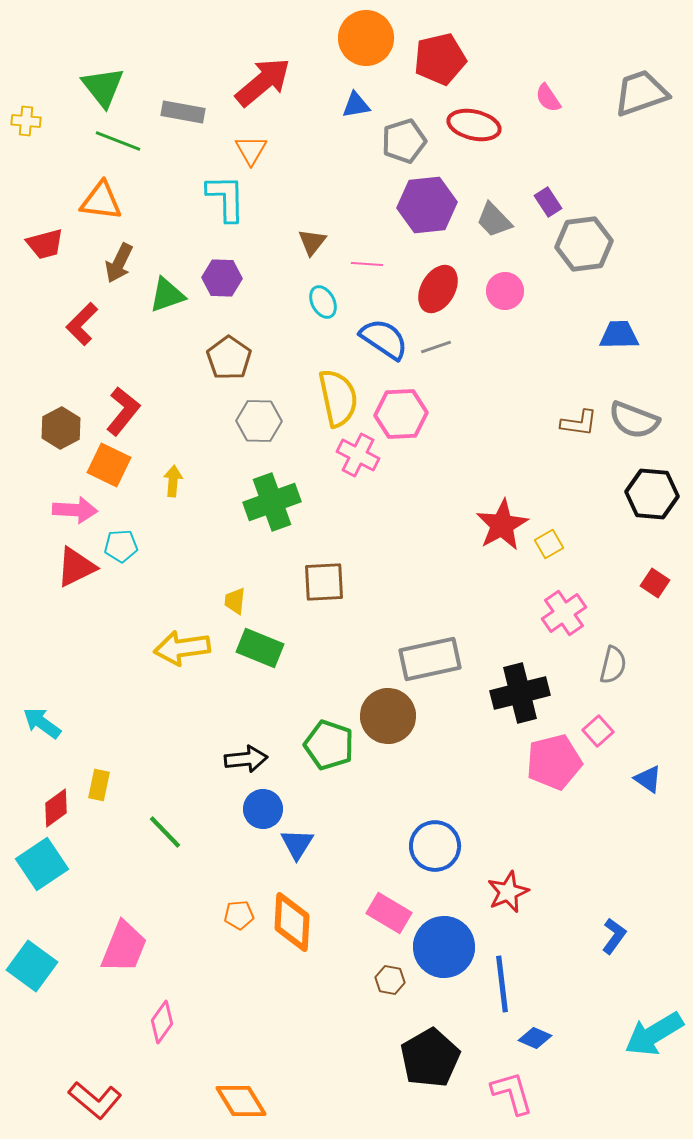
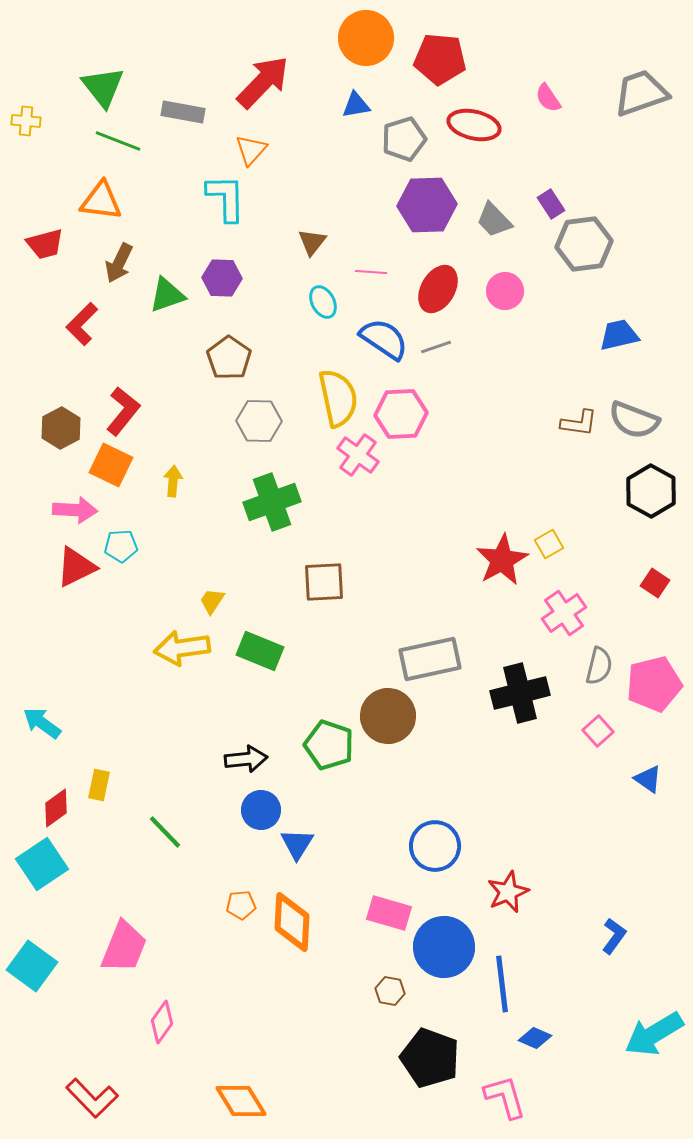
red pentagon at (440, 59): rotated 18 degrees clockwise
red arrow at (263, 82): rotated 6 degrees counterclockwise
gray pentagon at (404, 141): moved 2 px up
orange triangle at (251, 150): rotated 12 degrees clockwise
purple rectangle at (548, 202): moved 3 px right, 2 px down
purple hexagon at (427, 205): rotated 4 degrees clockwise
pink line at (367, 264): moved 4 px right, 8 px down
blue trapezoid at (619, 335): rotated 12 degrees counterclockwise
pink cross at (358, 455): rotated 9 degrees clockwise
orange square at (109, 465): moved 2 px right
black hexagon at (652, 494): moved 1 px left, 3 px up; rotated 24 degrees clockwise
red star at (502, 525): moved 35 px down
yellow trapezoid at (235, 601): moved 23 px left; rotated 28 degrees clockwise
green rectangle at (260, 648): moved 3 px down
gray semicircle at (613, 665): moved 14 px left, 1 px down
pink pentagon at (554, 762): moved 100 px right, 78 px up
blue circle at (263, 809): moved 2 px left, 1 px down
pink rectangle at (389, 913): rotated 15 degrees counterclockwise
orange pentagon at (239, 915): moved 2 px right, 10 px up
brown hexagon at (390, 980): moved 11 px down
black pentagon at (430, 1058): rotated 22 degrees counterclockwise
pink L-shape at (512, 1093): moved 7 px left, 4 px down
red L-shape at (95, 1100): moved 3 px left, 2 px up; rotated 6 degrees clockwise
